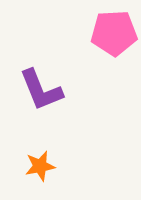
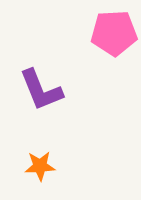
orange star: rotated 8 degrees clockwise
